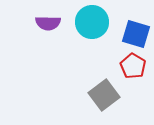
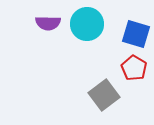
cyan circle: moved 5 px left, 2 px down
red pentagon: moved 1 px right, 2 px down
